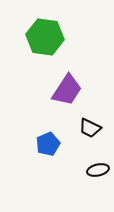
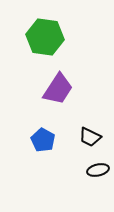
purple trapezoid: moved 9 px left, 1 px up
black trapezoid: moved 9 px down
blue pentagon: moved 5 px left, 4 px up; rotated 20 degrees counterclockwise
